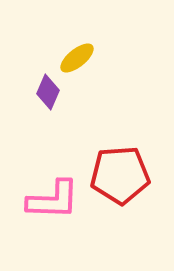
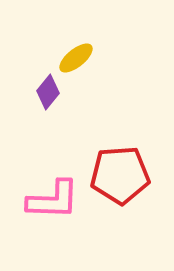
yellow ellipse: moved 1 px left
purple diamond: rotated 16 degrees clockwise
